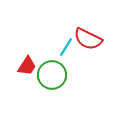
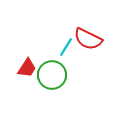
red trapezoid: moved 2 px down
